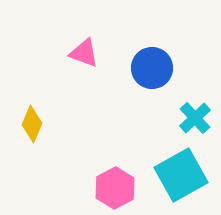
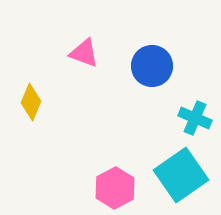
blue circle: moved 2 px up
cyan cross: rotated 24 degrees counterclockwise
yellow diamond: moved 1 px left, 22 px up
cyan square: rotated 6 degrees counterclockwise
